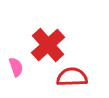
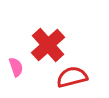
red semicircle: rotated 12 degrees counterclockwise
